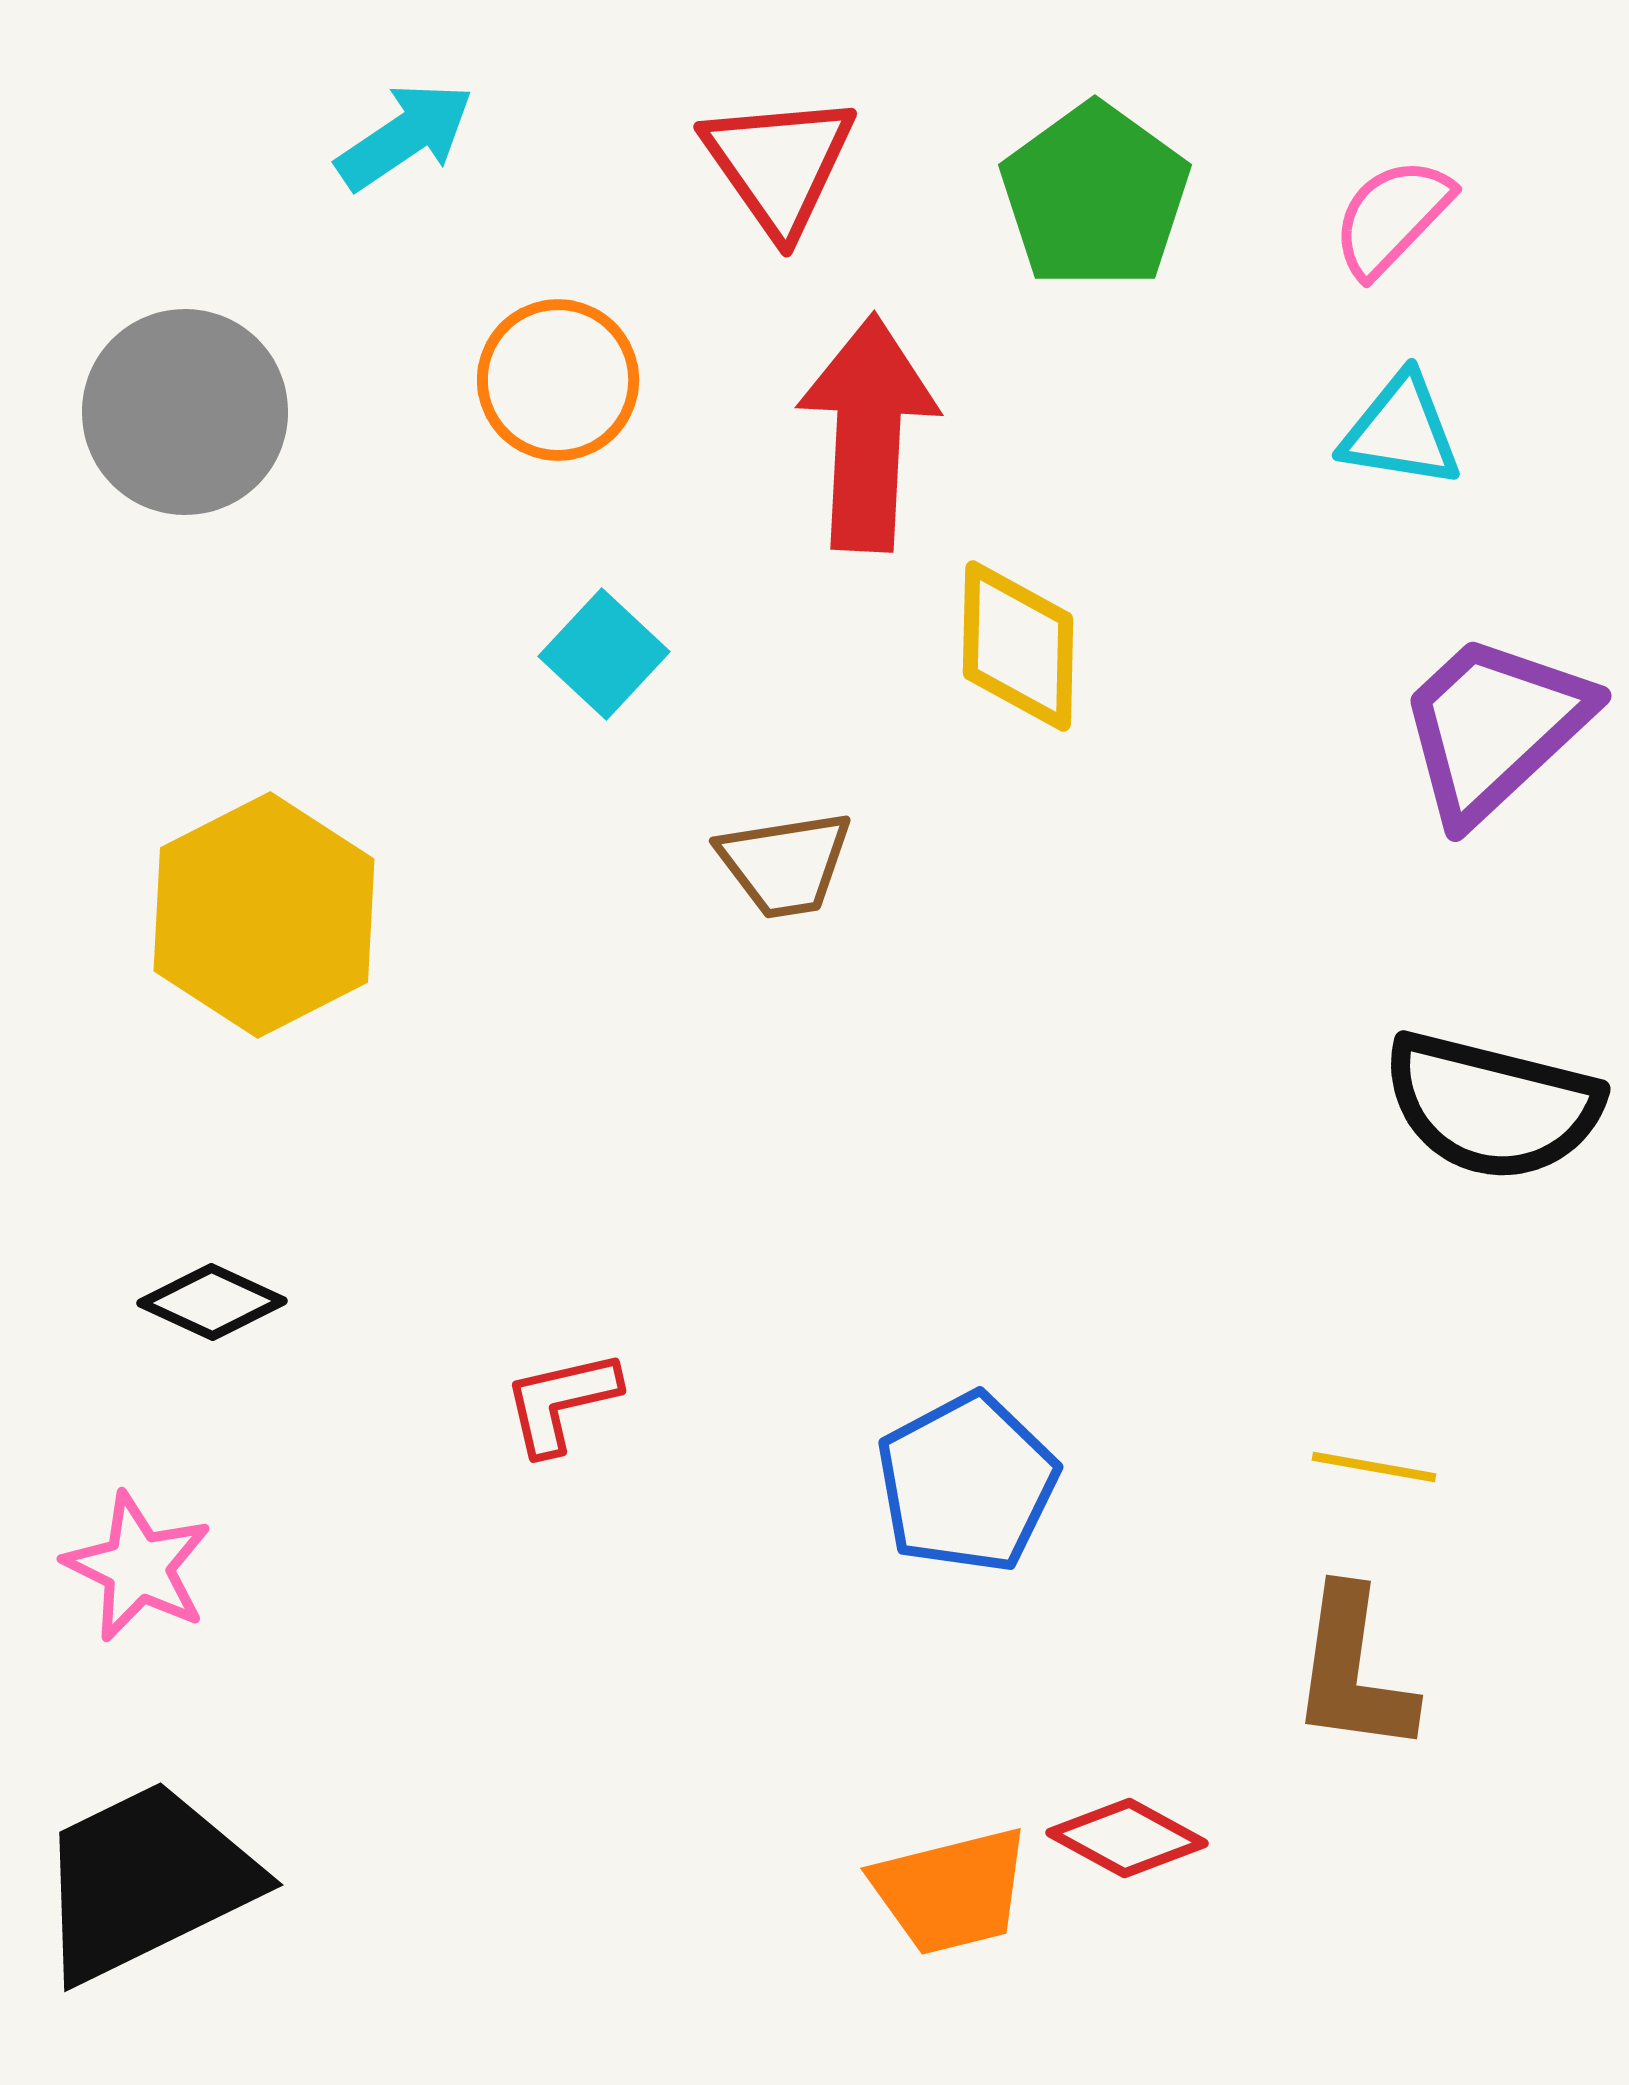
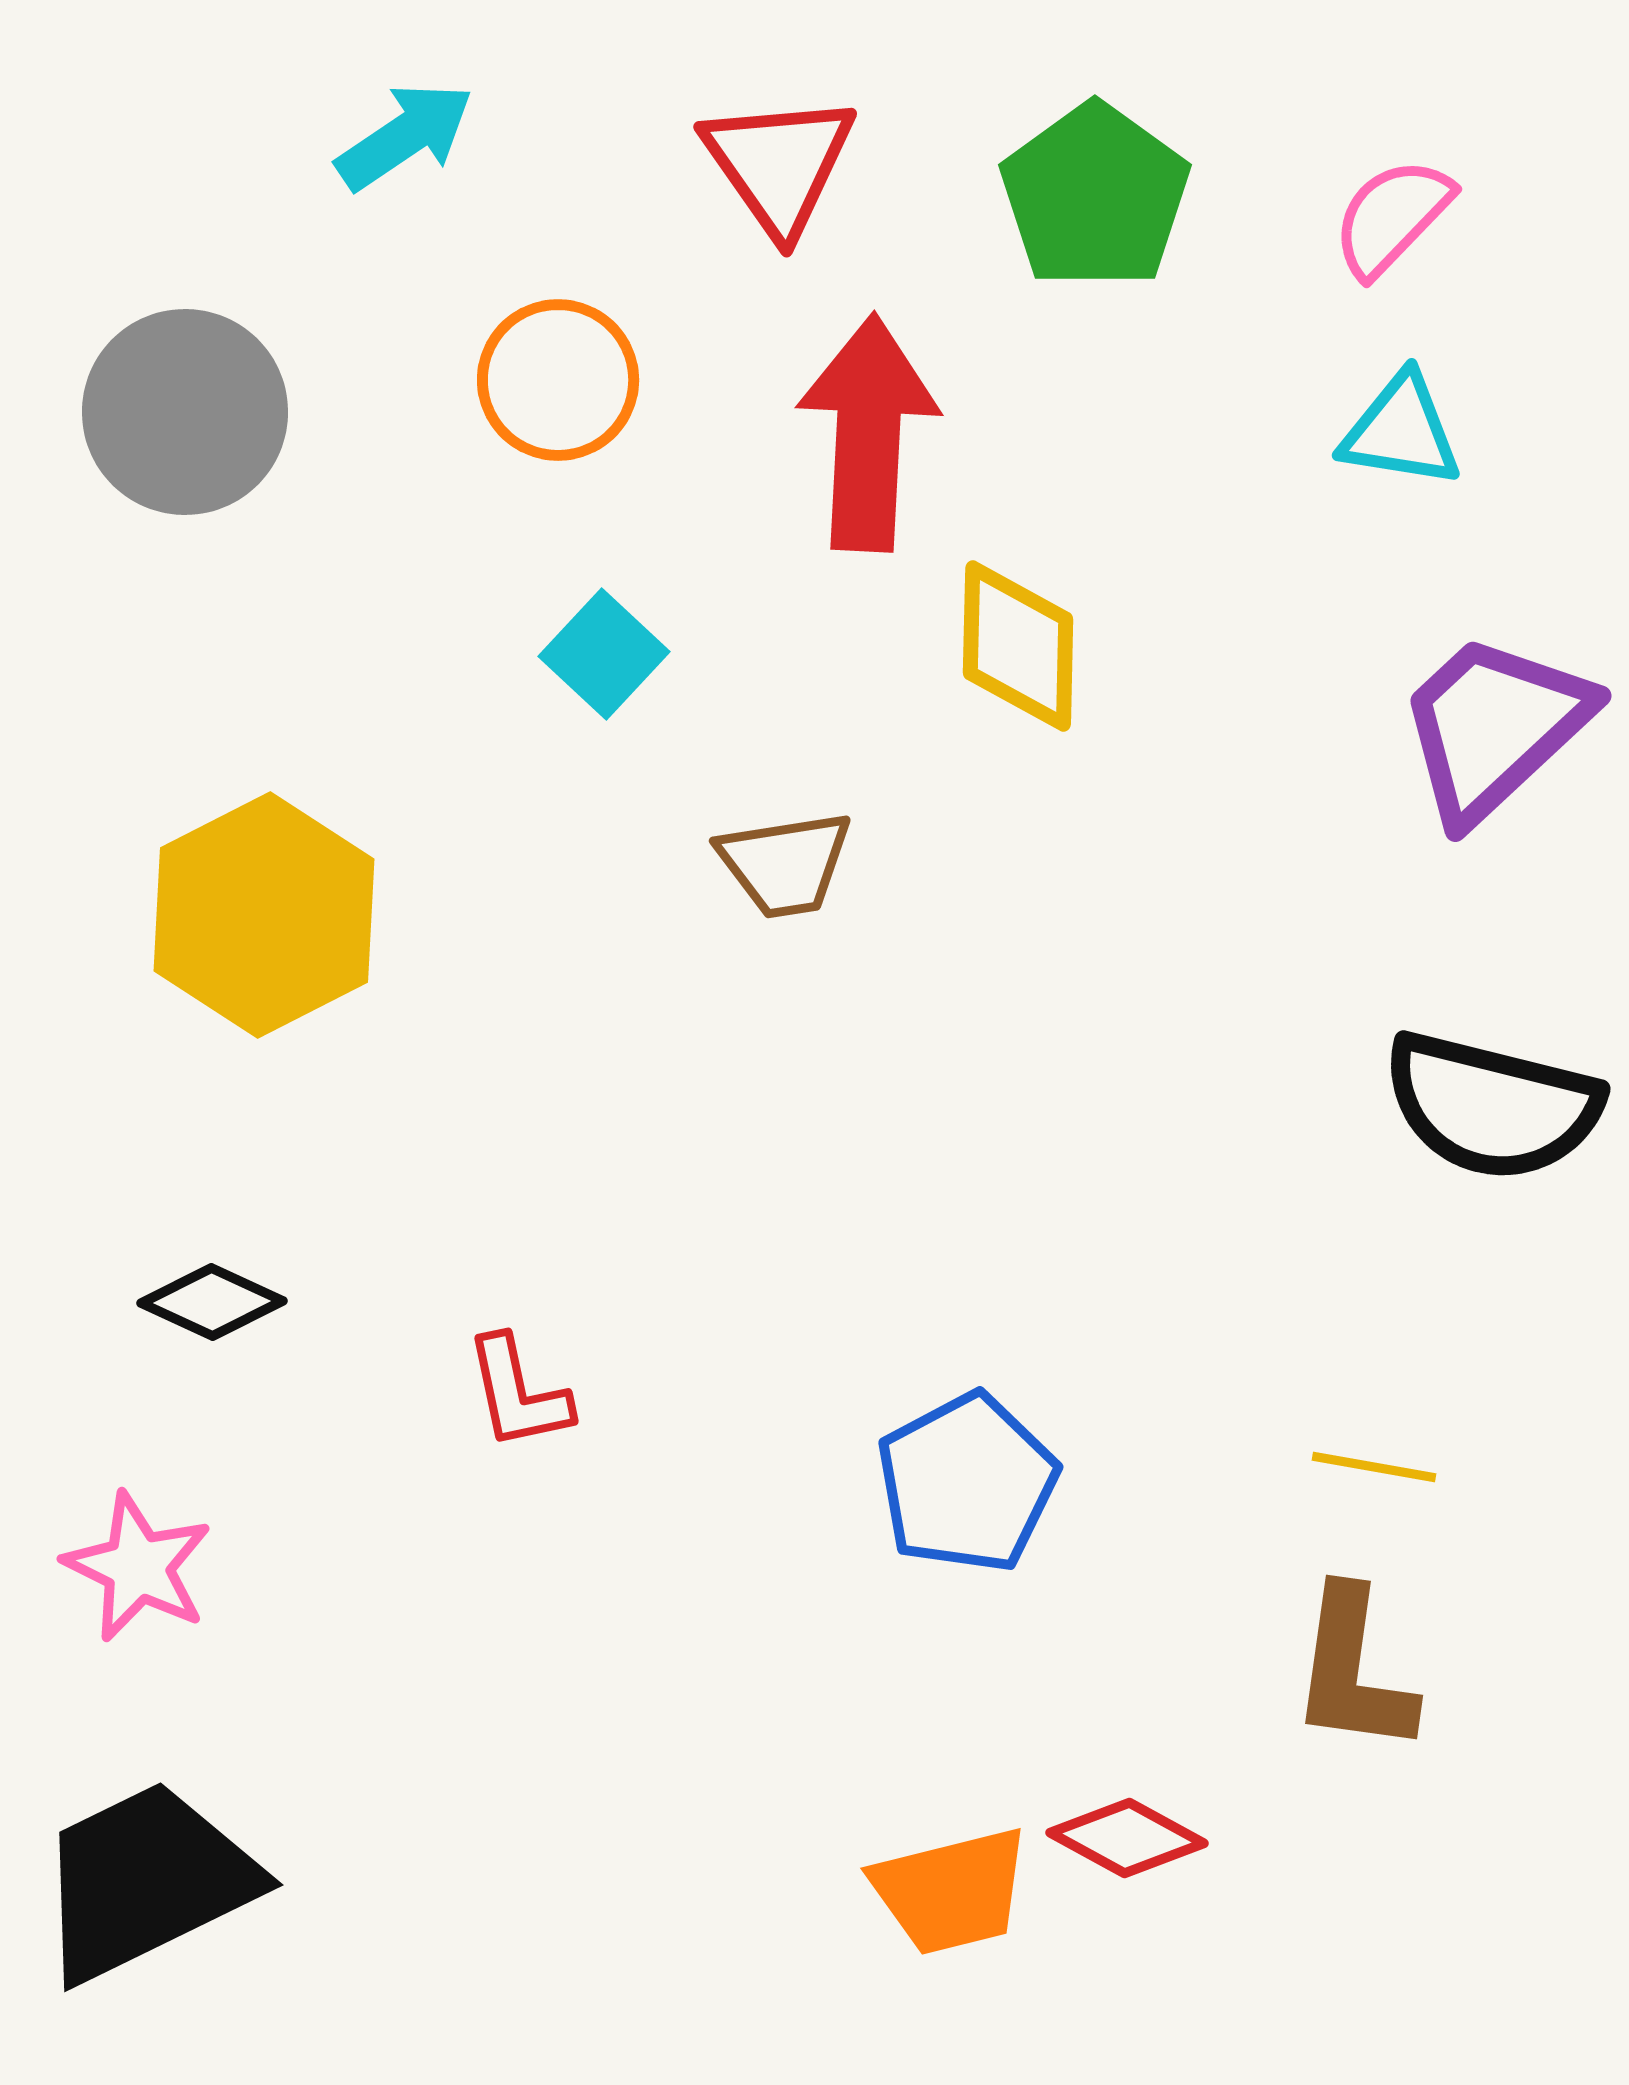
red L-shape: moved 43 px left, 9 px up; rotated 89 degrees counterclockwise
